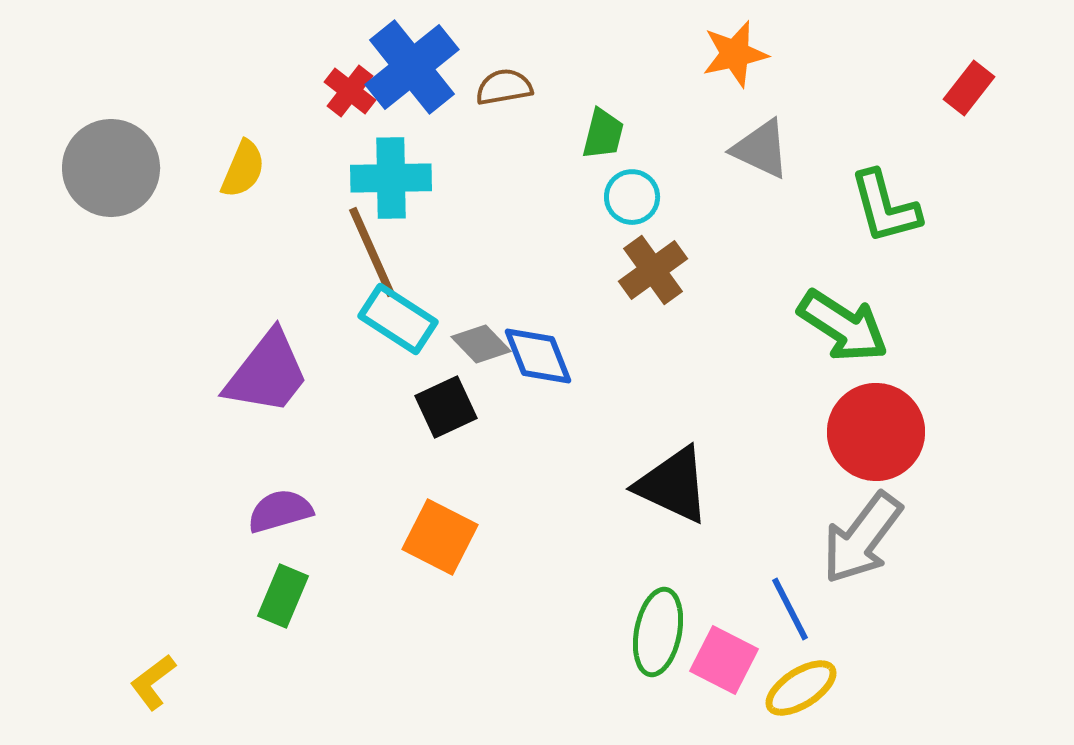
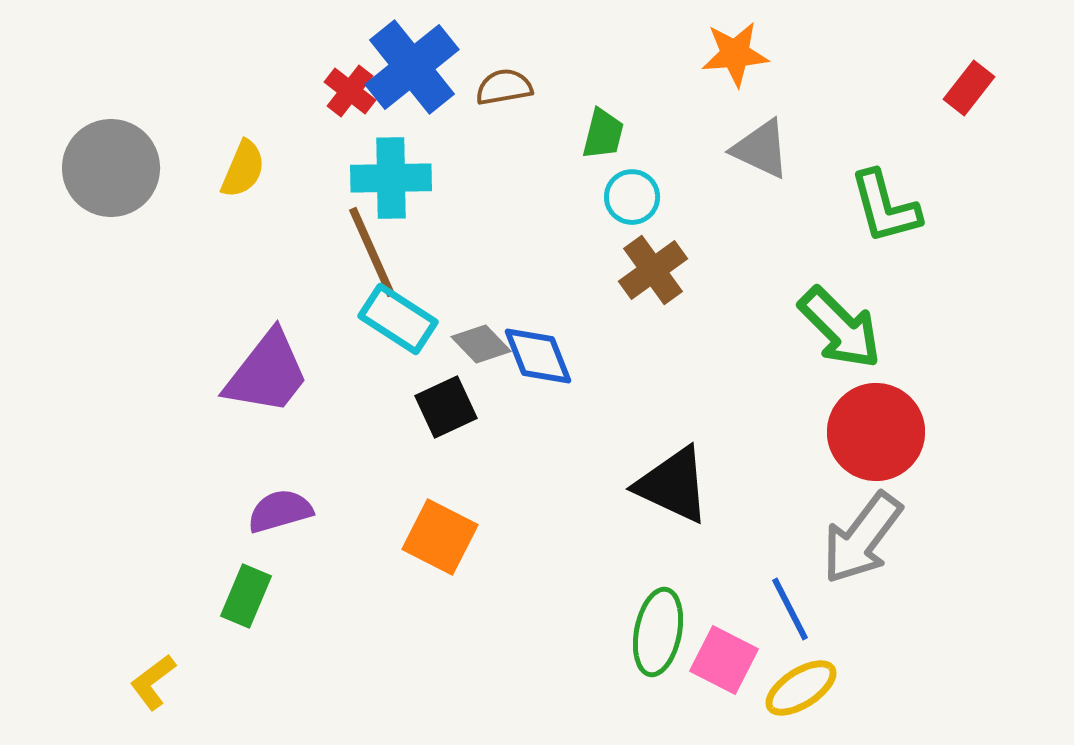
orange star: rotated 8 degrees clockwise
green arrow: moved 3 px left, 2 px down; rotated 12 degrees clockwise
green rectangle: moved 37 px left
